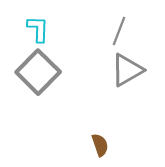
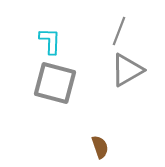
cyan L-shape: moved 12 px right, 12 px down
gray square: moved 17 px right, 11 px down; rotated 30 degrees counterclockwise
brown semicircle: moved 2 px down
